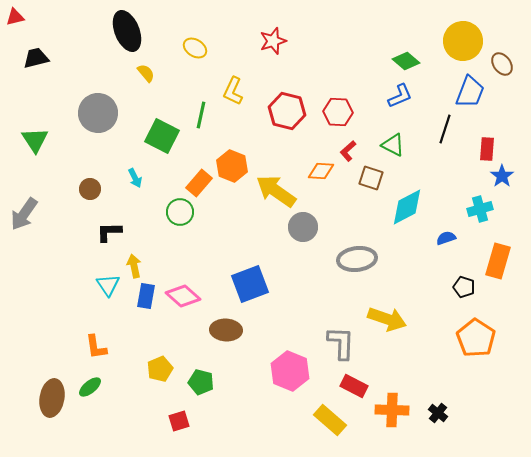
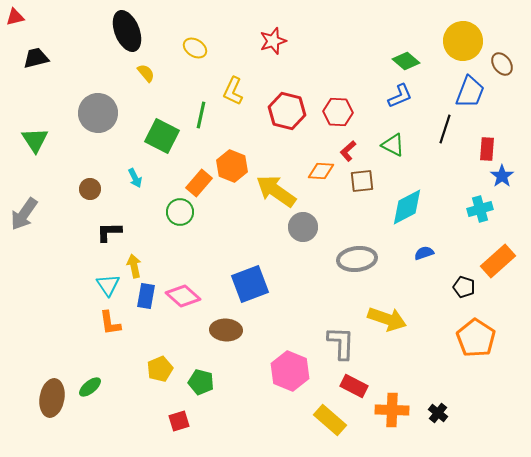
brown square at (371, 178): moved 9 px left, 3 px down; rotated 25 degrees counterclockwise
blue semicircle at (446, 238): moved 22 px left, 15 px down
orange rectangle at (498, 261): rotated 32 degrees clockwise
orange L-shape at (96, 347): moved 14 px right, 24 px up
